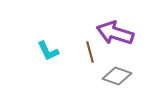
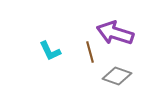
cyan L-shape: moved 2 px right
